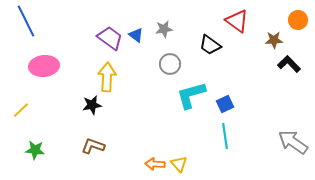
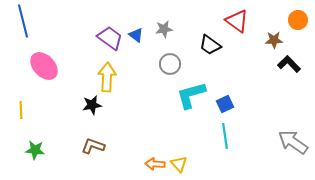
blue line: moved 3 px left; rotated 12 degrees clockwise
pink ellipse: rotated 52 degrees clockwise
yellow line: rotated 48 degrees counterclockwise
